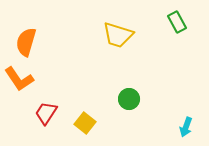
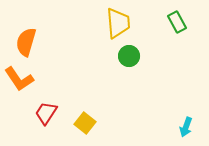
yellow trapezoid: moved 12 px up; rotated 112 degrees counterclockwise
green circle: moved 43 px up
